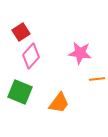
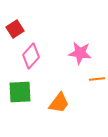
red square: moved 6 px left, 3 px up
green square: rotated 25 degrees counterclockwise
